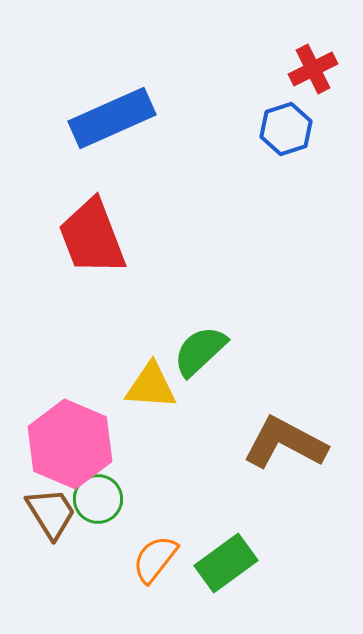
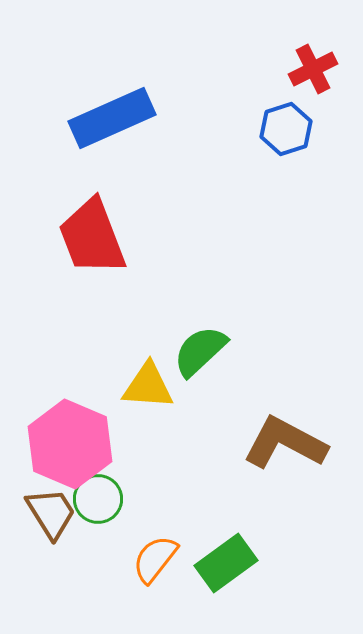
yellow triangle: moved 3 px left
